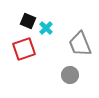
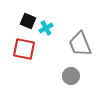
cyan cross: rotated 16 degrees clockwise
red square: rotated 30 degrees clockwise
gray circle: moved 1 px right, 1 px down
